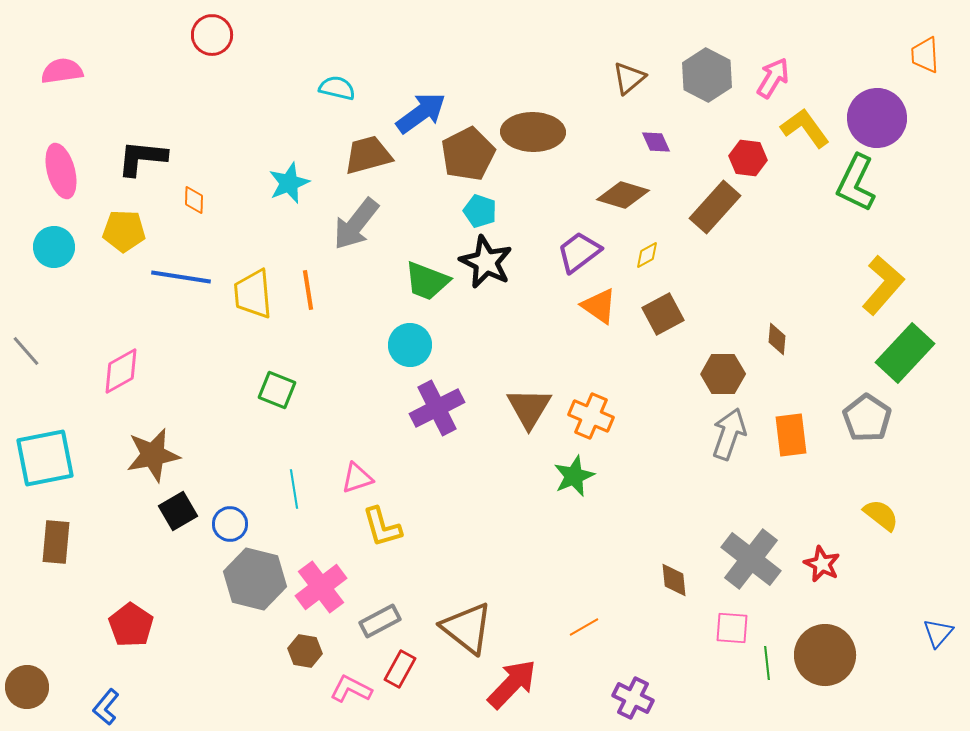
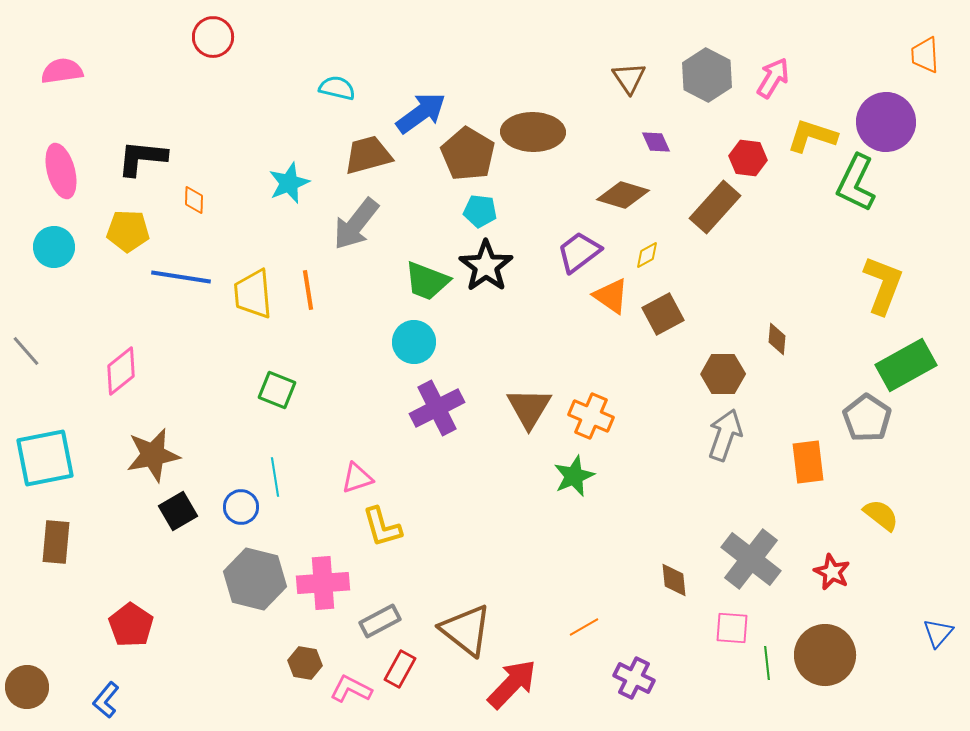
red circle at (212, 35): moved 1 px right, 2 px down
brown triangle at (629, 78): rotated 24 degrees counterclockwise
purple circle at (877, 118): moved 9 px right, 4 px down
yellow L-shape at (805, 128): moved 7 px right, 8 px down; rotated 36 degrees counterclockwise
brown pentagon at (468, 154): rotated 14 degrees counterclockwise
cyan pentagon at (480, 211): rotated 12 degrees counterclockwise
yellow pentagon at (124, 231): moved 4 px right
black star at (486, 262): moved 4 px down; rotated 10 degrees clockwise
yellow L-shape at (883, 285): rotated 20 degrees counterclockwise
orange triangle at (599, 306): moved 12 px right, 10 px up
cyan circle at (410, 345): moved 4 px right, 3 px up
green rectangle at (905, 353): moved 1 px right, 12 px down; rotated 18 degrees clockwise
pink diamond at (121, 371): rotated 9 degrees counterclockwise
gray arrow at (729, 434): moved 4 px left, 1 px down
orange rectangle at (791, 435): moved 17 px right, 27 px down
cyan line at (294, 489): moved 19 px left, 12 px up
blue circle at (230, 524): moved 11 px right, 17 px up
red star at (822, 564): moved 10 px right, 8 px down
pink cross at (321, 587): moved 2 px right, 4 px up; rotated 33 degrees clockwise
brown triangle at (467, 628): moved 1 px left, 2 px down
brown hexagon at (305, 651): moved 12 px down
purple cross at (633, 698): moved 1 px right, 20 px up
blue L-shape at (106, 707): moved 7 px up
